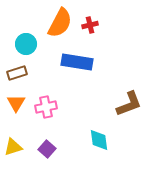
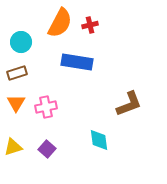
cyan circle: moved 5 px left, 2 px up
